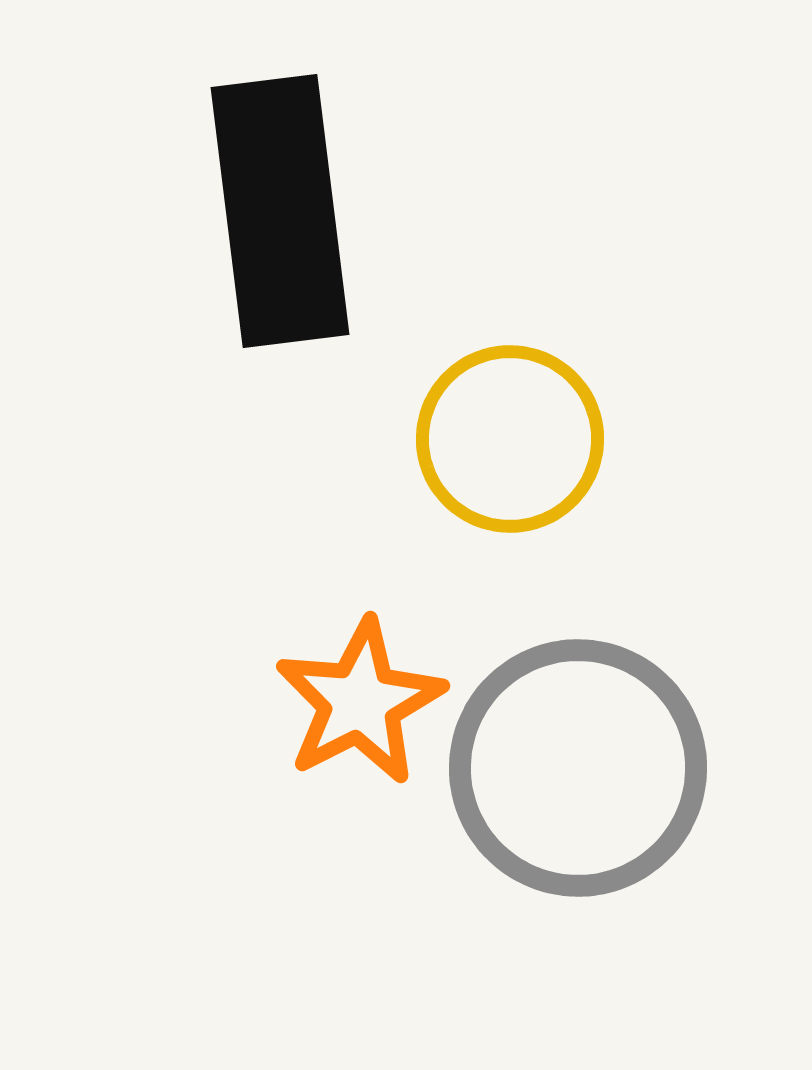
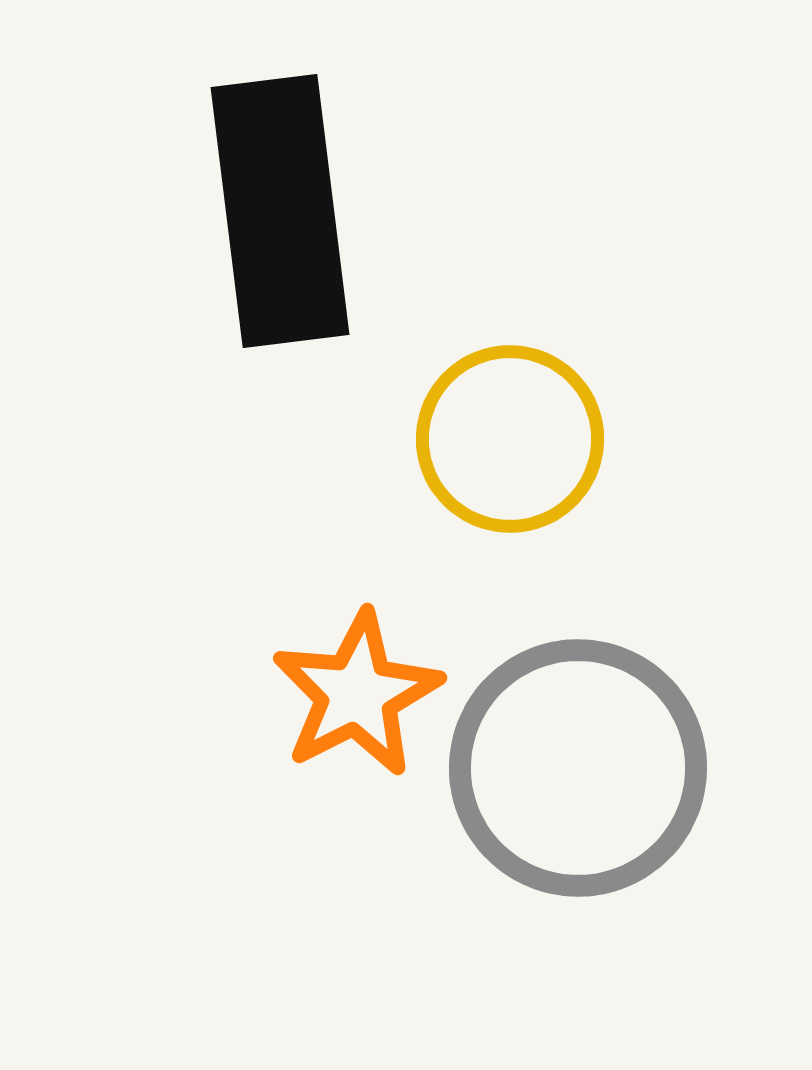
orange star: moved 3 px left, 8 px up
